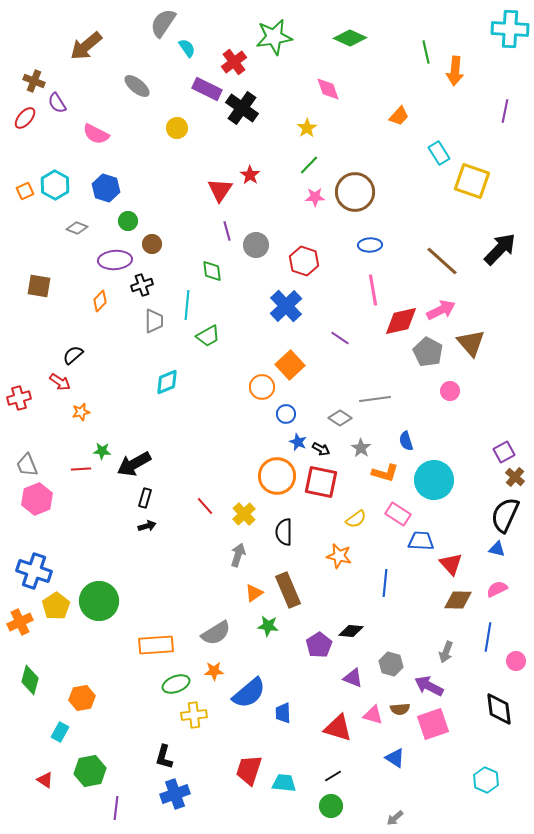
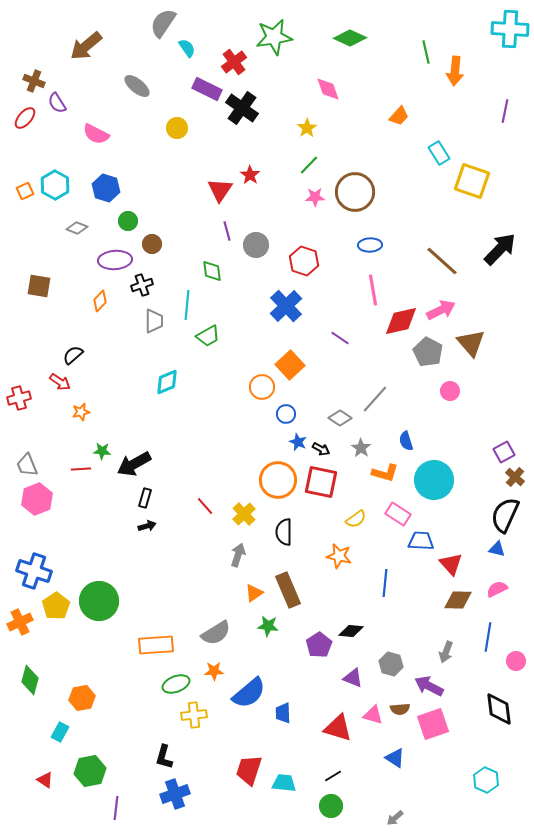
gray line at (375, 399): rotated 40 degrees counterclockwise
orange circle at (277, 476): moved 1 px right, 4 px down
